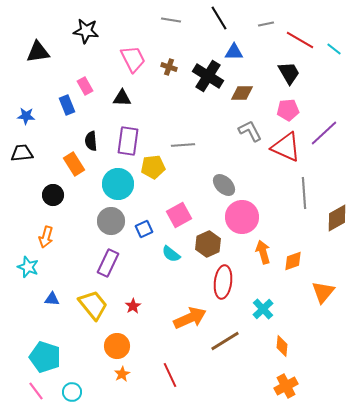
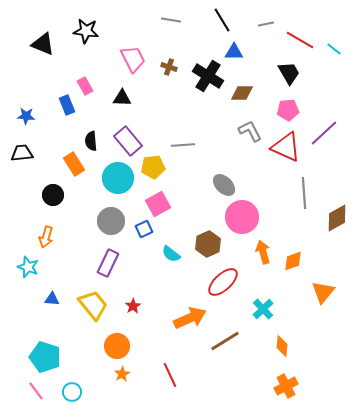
black line at (219, 18): moved 3 px right, 2 px down
black triangle at (38, 52): moved 5 px right, 8 px up; rotated 30 degrees clockwise
purple rectangle at (128, 141): rotated 48 degrees counterclockwise
cyan circle at (118, 184): moved 6 px up
pink square at (179, 215): moved 21 px left, 11 px up
red ellipse at (223, 282): rotated 40 degrees clockwise
